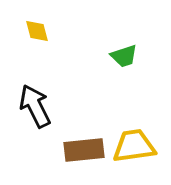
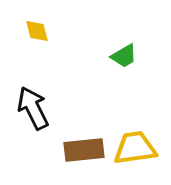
green trapezoid: rotated 12 degrees counterclockwise
black arrow: moved 2 px left, 2 px down
yellow trapezoid: moved 1 px right, 2 px down
